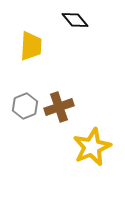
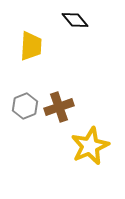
yellow star: moved 2 px left, 1 px up
